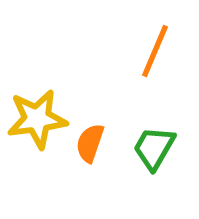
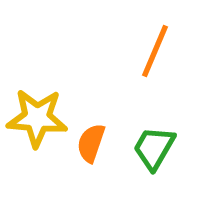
yellow star: moved 1 px up; rotated 12 degrees clockwise
orange semicircle: moved 1 px right
